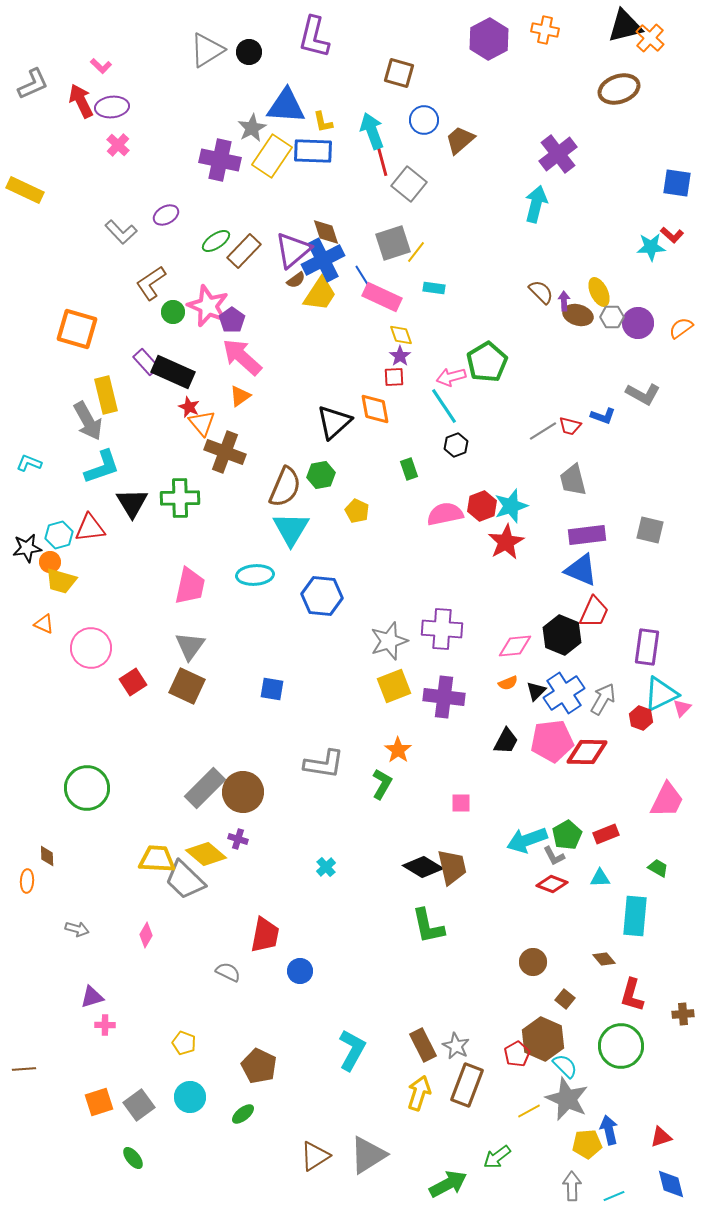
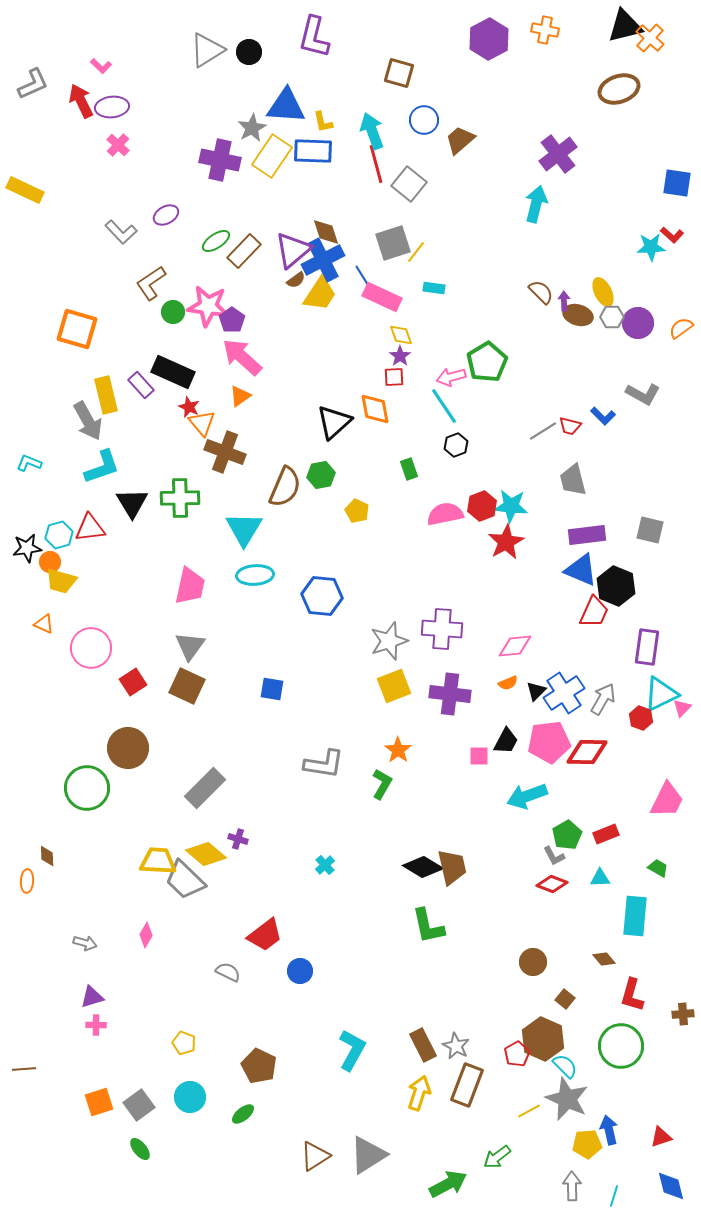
red line at (381, 157): moved 5 px left, 7 px down
yellow ellipse at (599, 292): moved 4 px right
pink star at (208, 306): rotated 15 degrees counterclockwise
purple rectangle at (146, 362): moved 5 px left, 23 px down
blue L-shape at (603, 416): rotated 25 degrees clockwise
cyan star at (511, 506): rotated 24 degrees clockwise
cyan triangle at (291, 529): moved 47 px left
black hexagon at (562, 635): moved 54 px right, 49 px up
purple cross at (444, 697): moved 6 px right, 3 px up
pink pentagon at (552, 741): moved 3 px left, 1 px down
brown circle at (243, 792): moved 115 px left, 44 px up
pink square at (461, 803): moved 18 px right, 47 px up
cyan arrow at (527, 840): moved 44 px up
yellow trapezoid at (157, 859): moved 1 px right, 2 px down
cyan cross at (326, 867): moved 1 px left, 2 px up
gray arrow at (77, 929): moved 8 px right, 14 px down
red trapezoid at (265, 935): rotated 42 degrees clockwise
pink cross at (105, 1025): moved 9 px left
green ellipse at (133, 1158): moved 7 px right, 9 px up
blue diamond at (671, 1184): moved 2 px down
cyan line at (614, 1196): rotated 50 degrees counterclockwise
